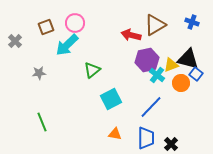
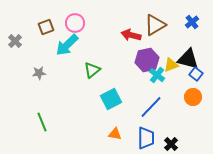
blue cross: rotated 32 degrees clockwise
orange circle: moved 12 px right, 14 px down
